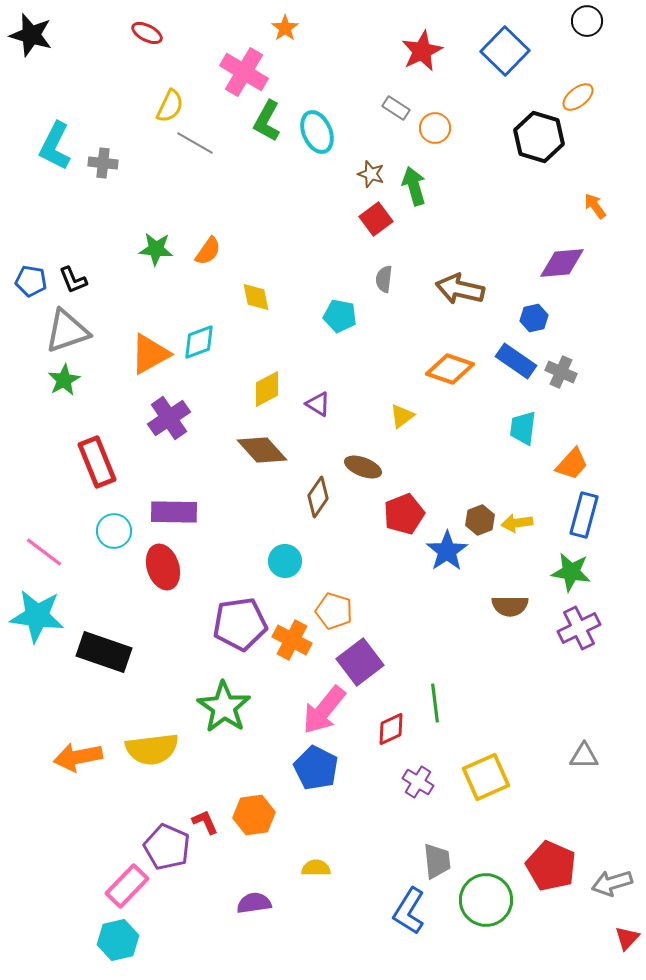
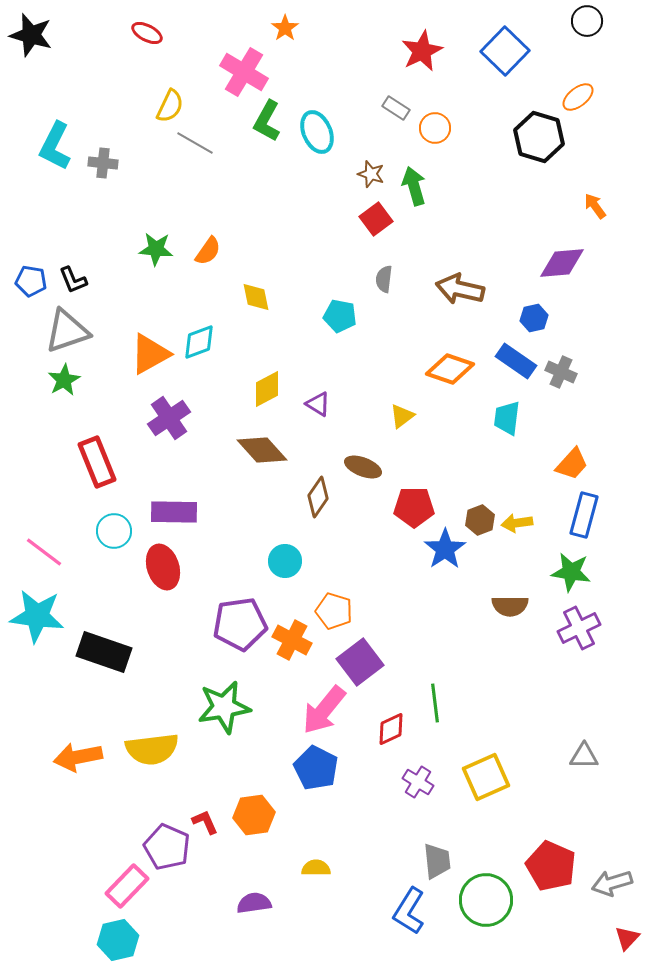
cyan trapezoid at (523, 428): moved 16 px left, 10 px up
red pentagon at (404, 514): moved 10 px right, 7 px up; rotated 21 degrees clockwise
blue star at (447, 551): moved 2 px left, 2 px up
green star at (224, 707): rotated 28 degrees clockwise
